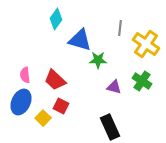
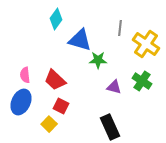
yellow square: moved 6 px right, 6 px down
